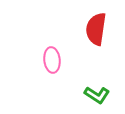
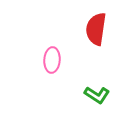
pink ellipse: rotated 10 degrees clockwise
